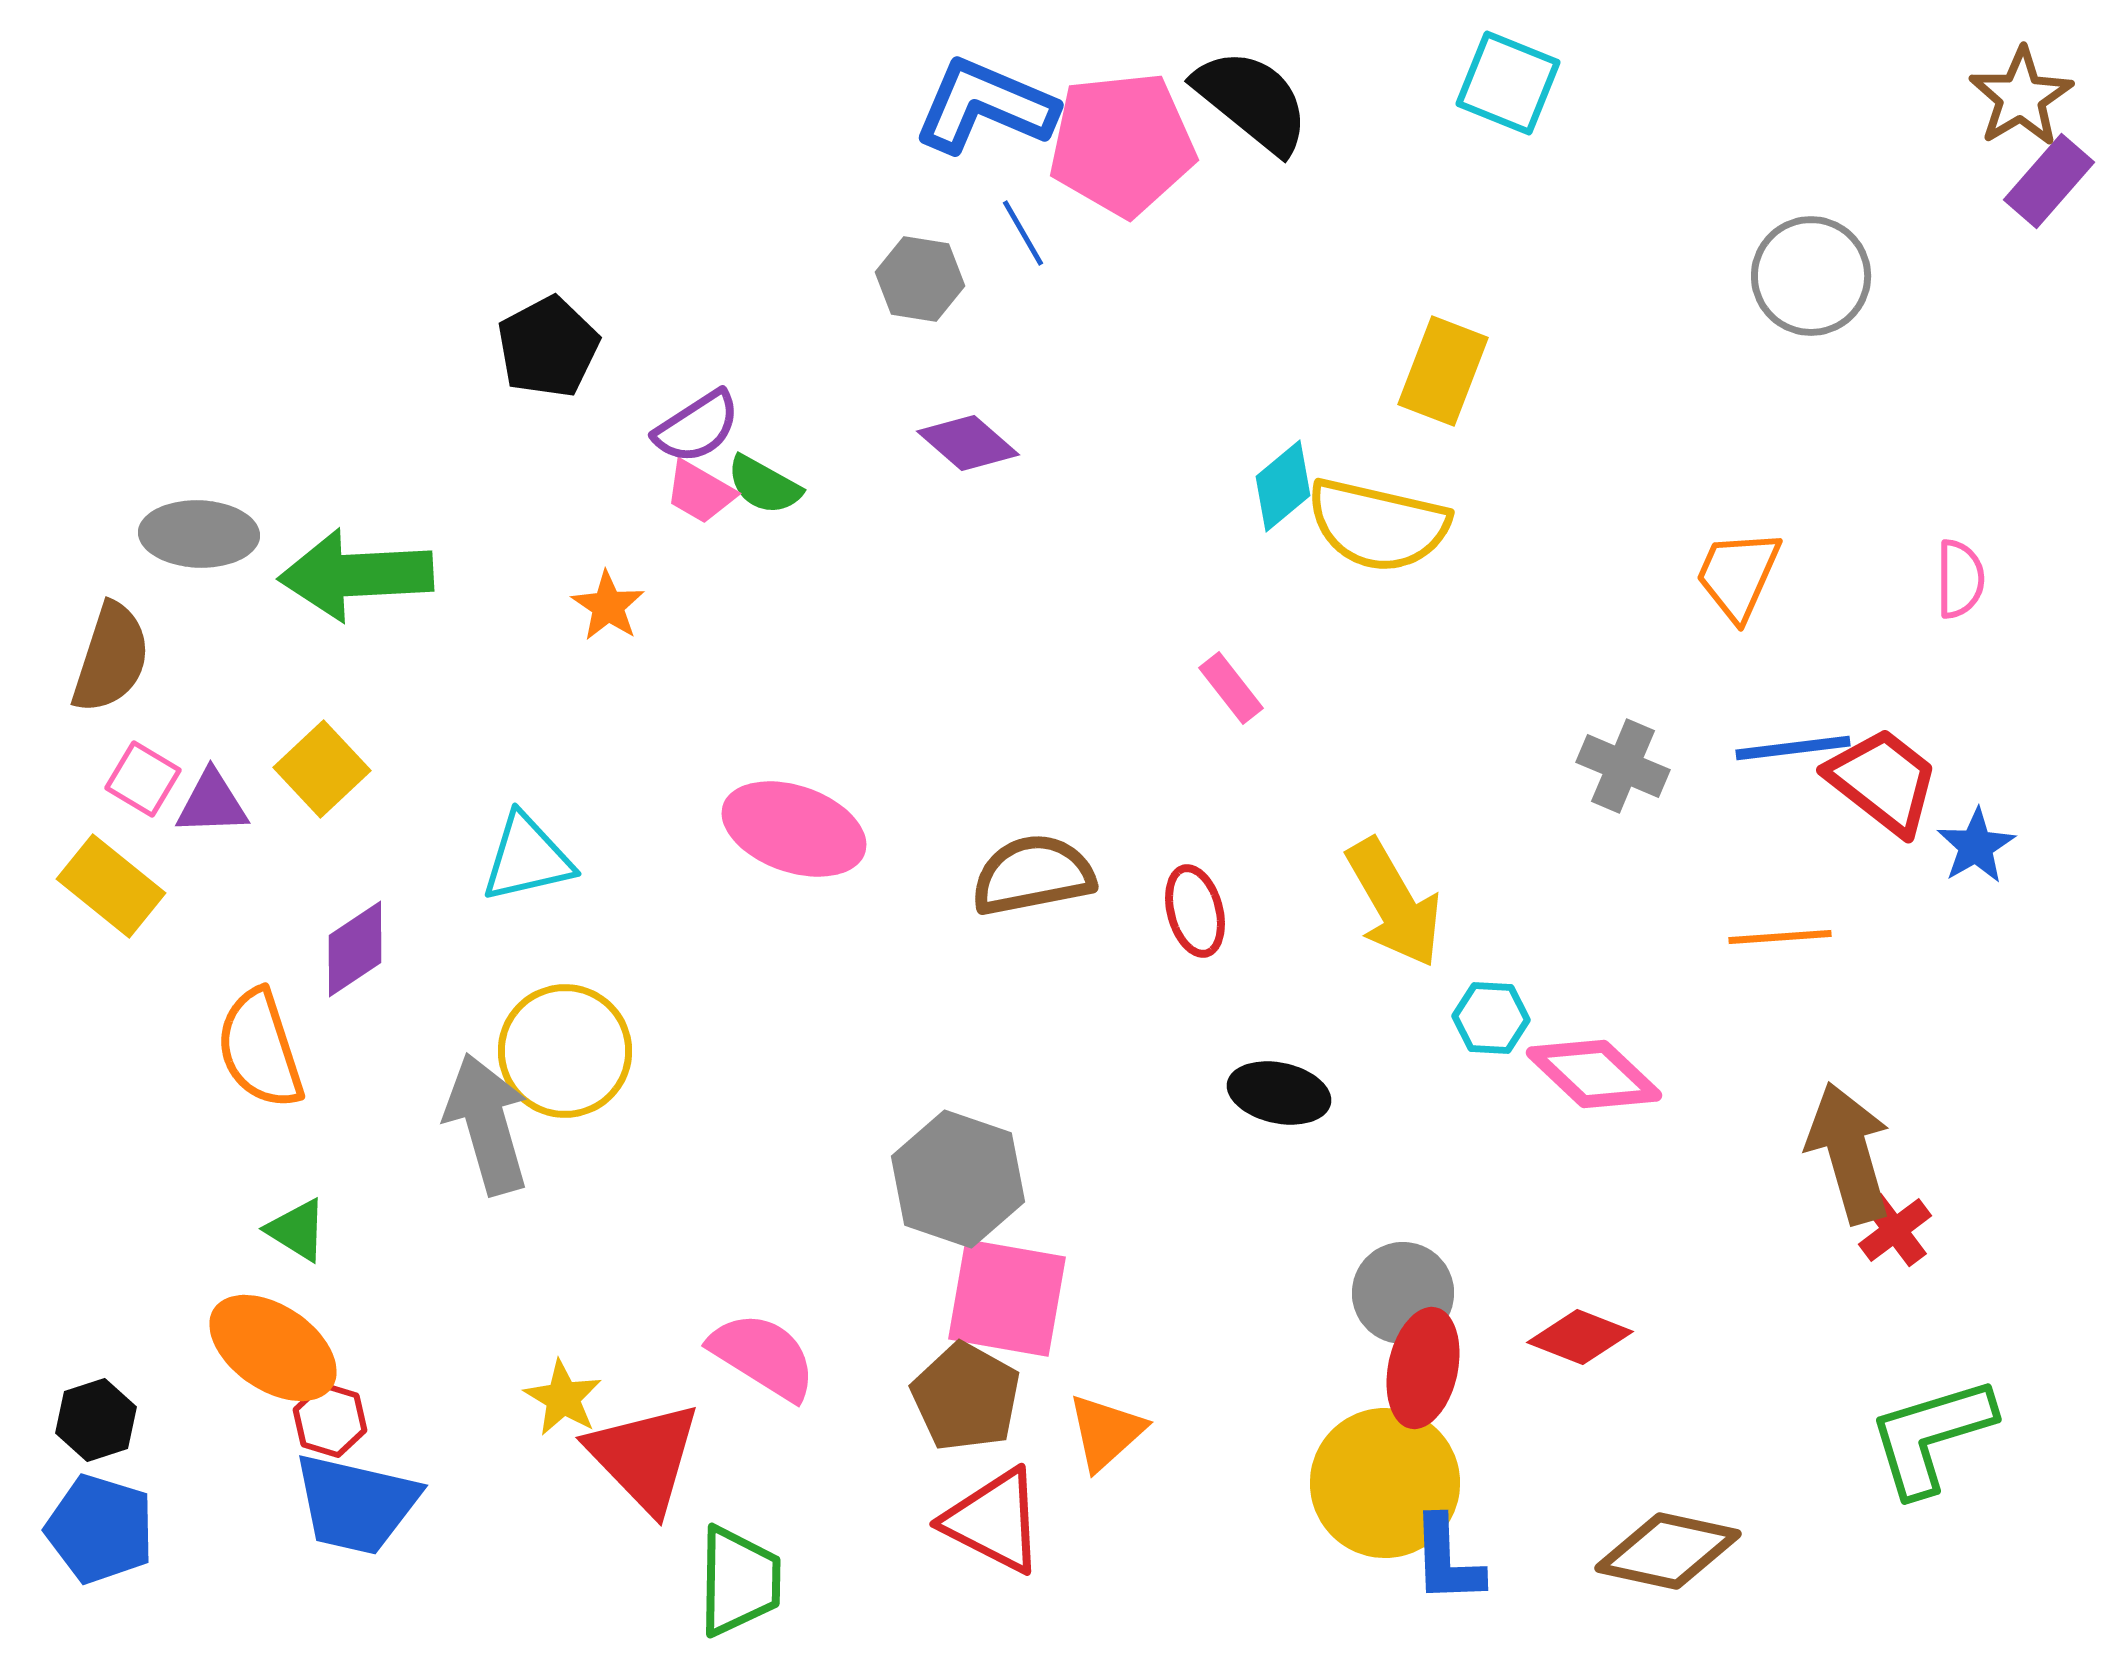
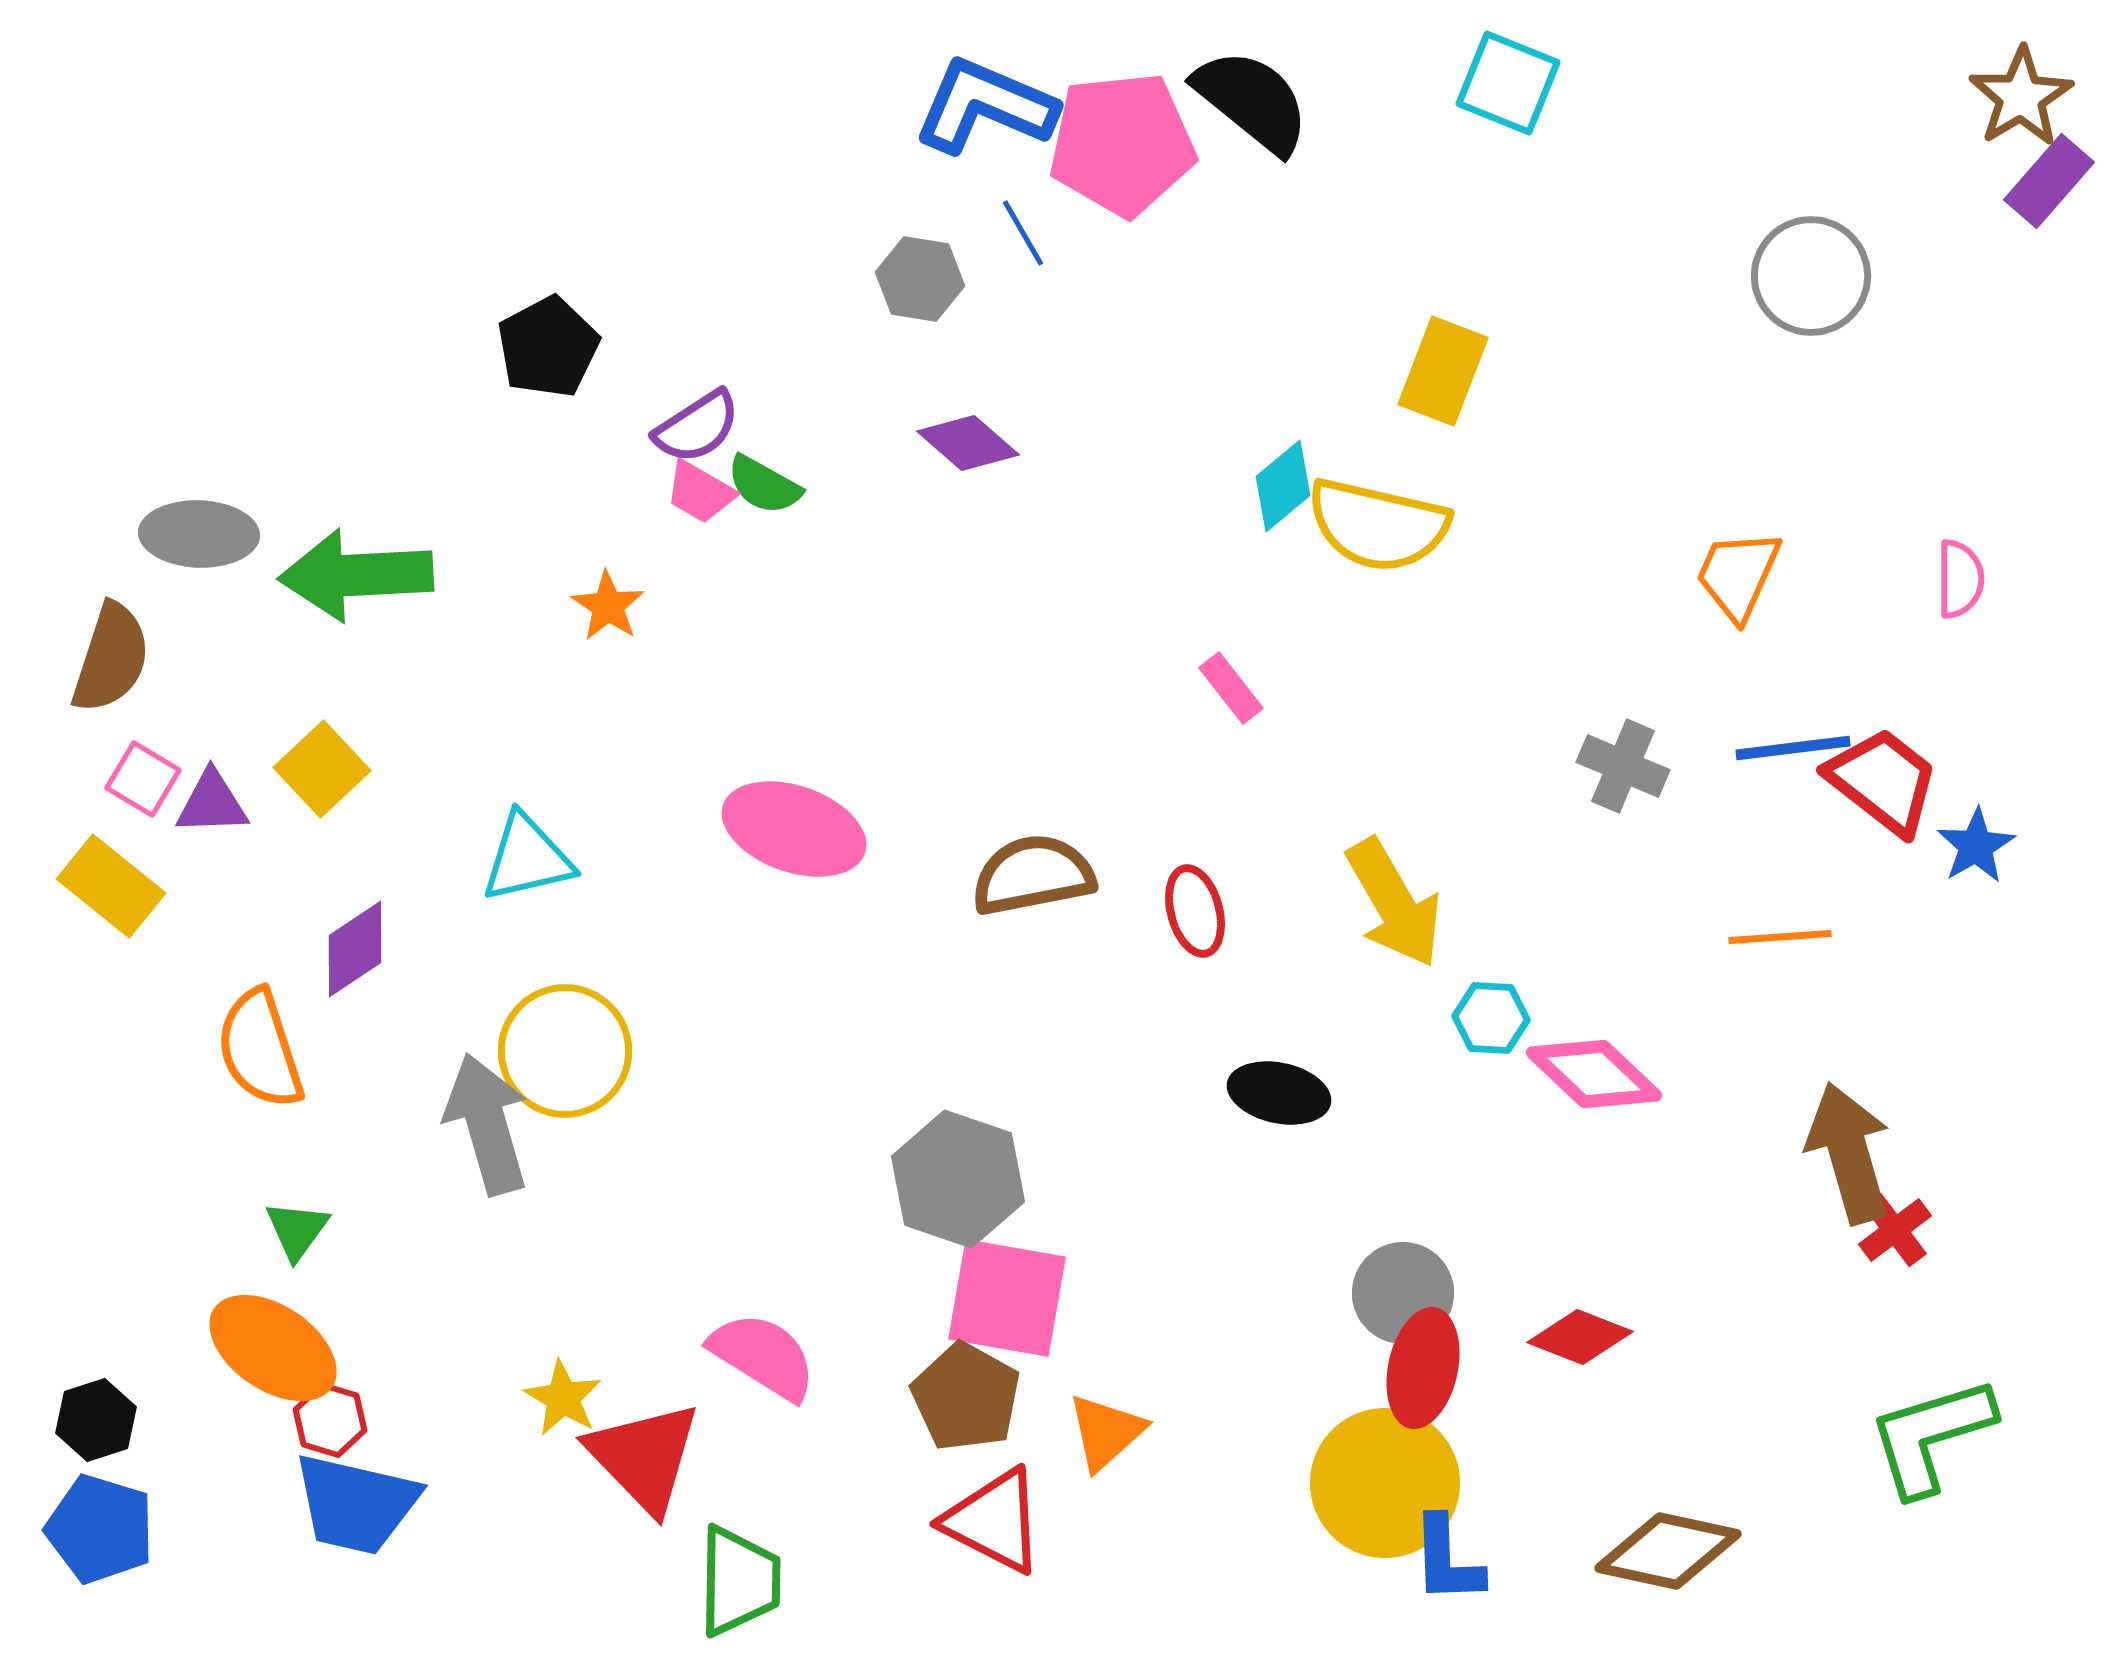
green triangle at (297, 1230): rotated 34 degrees clockwise
